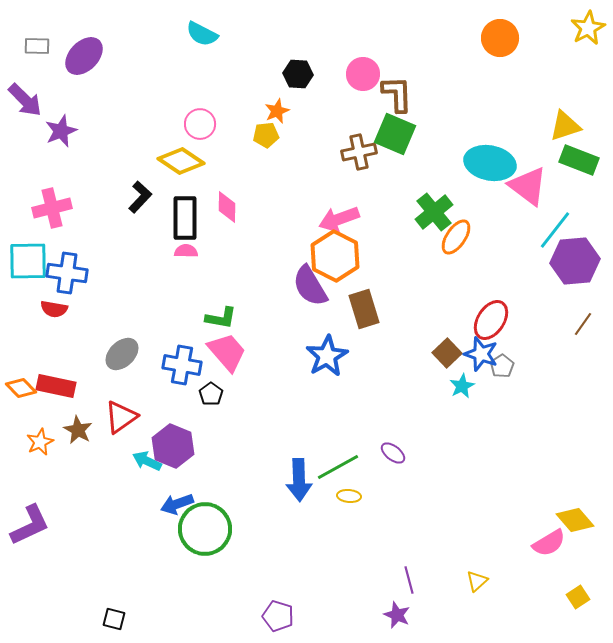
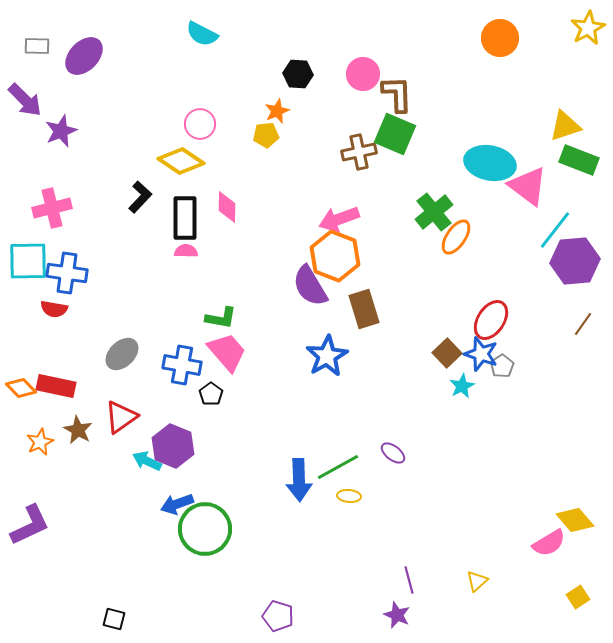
orange hexagon at (335, 256): rotated 6 degrees counterclockwise
